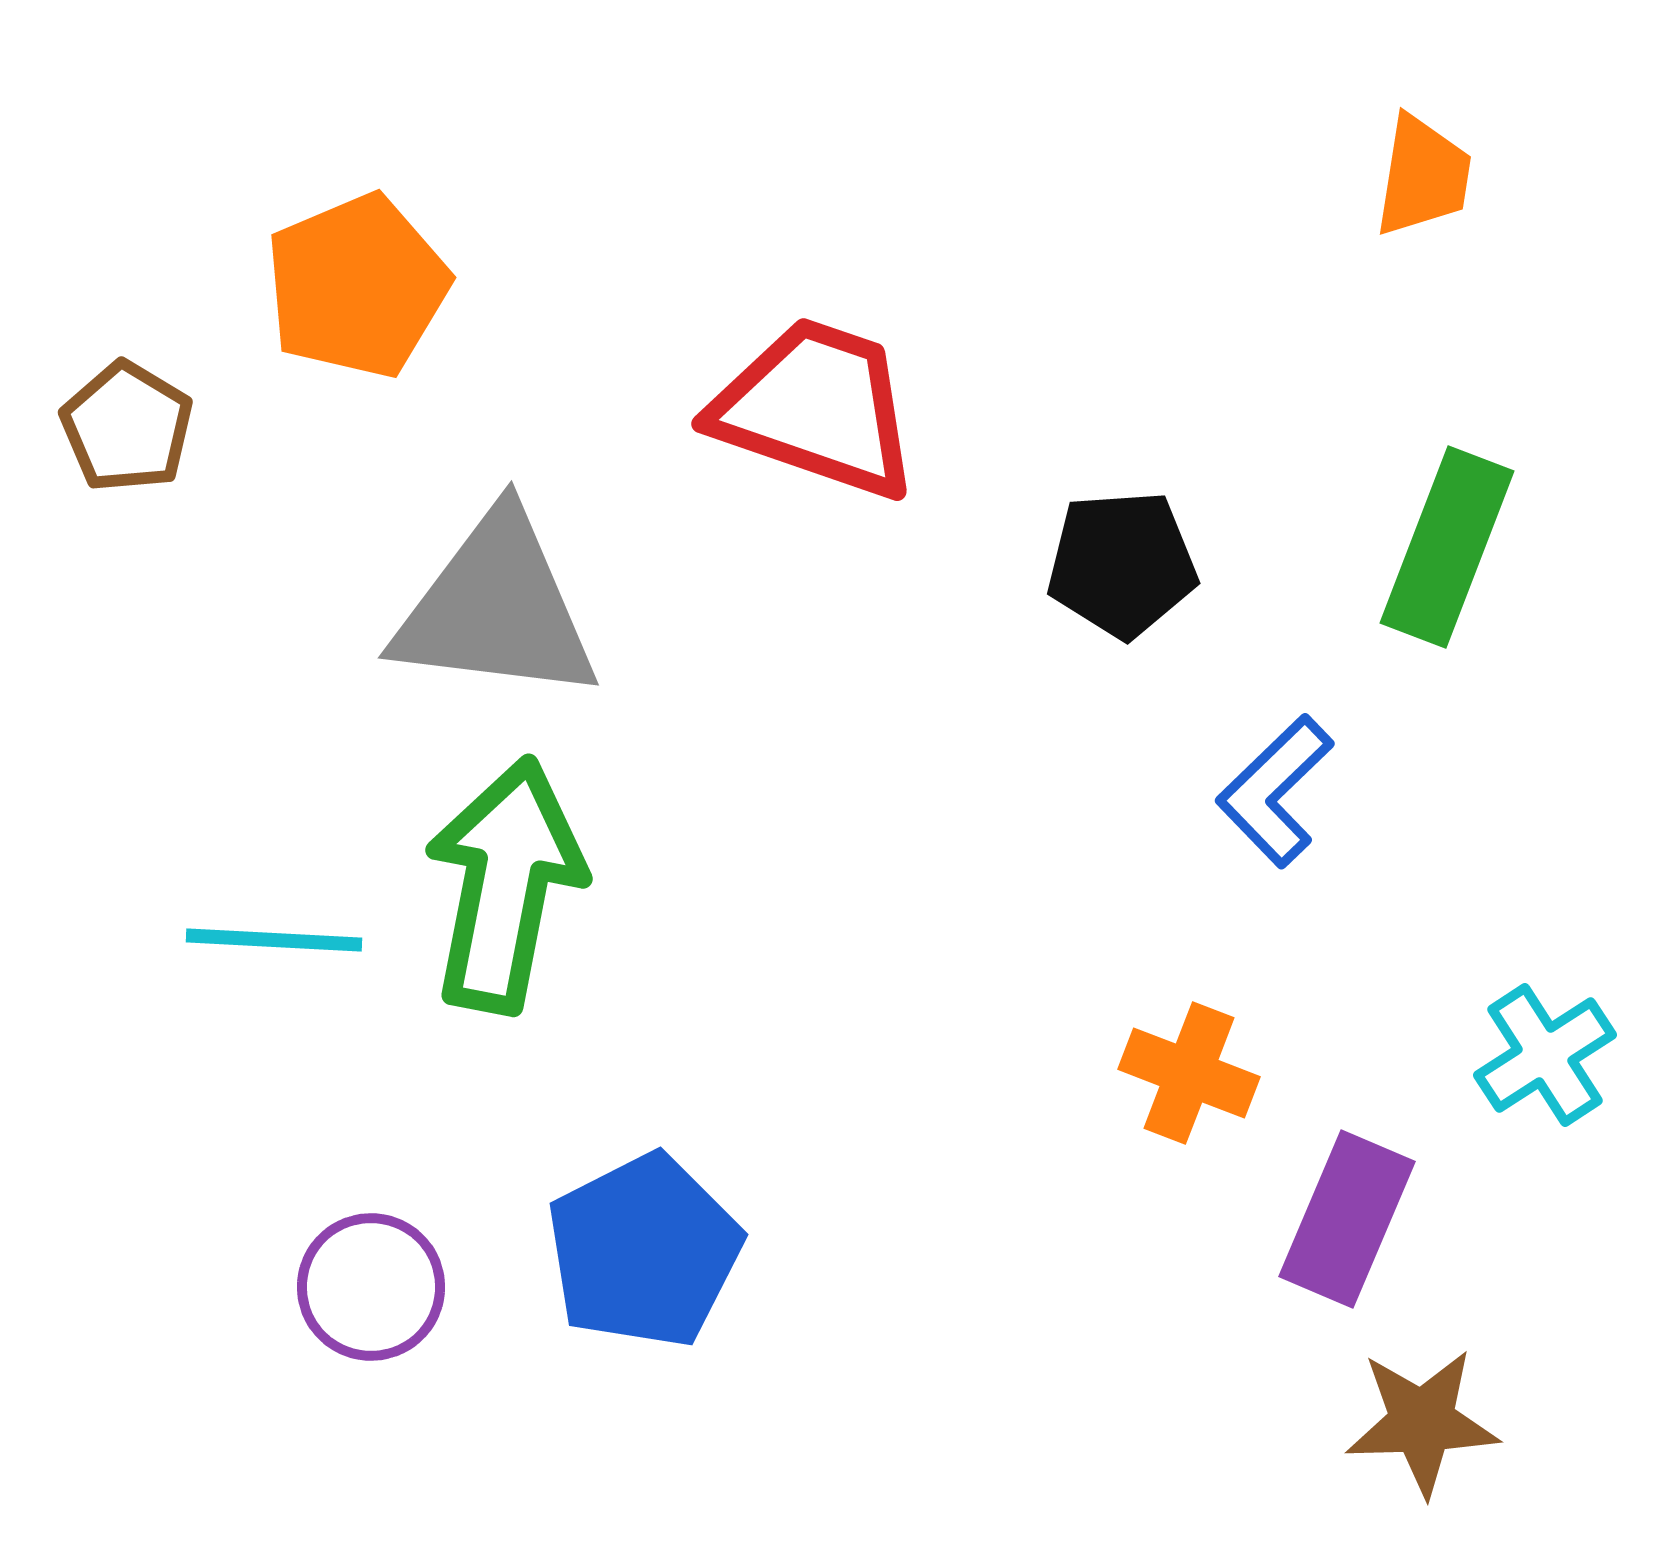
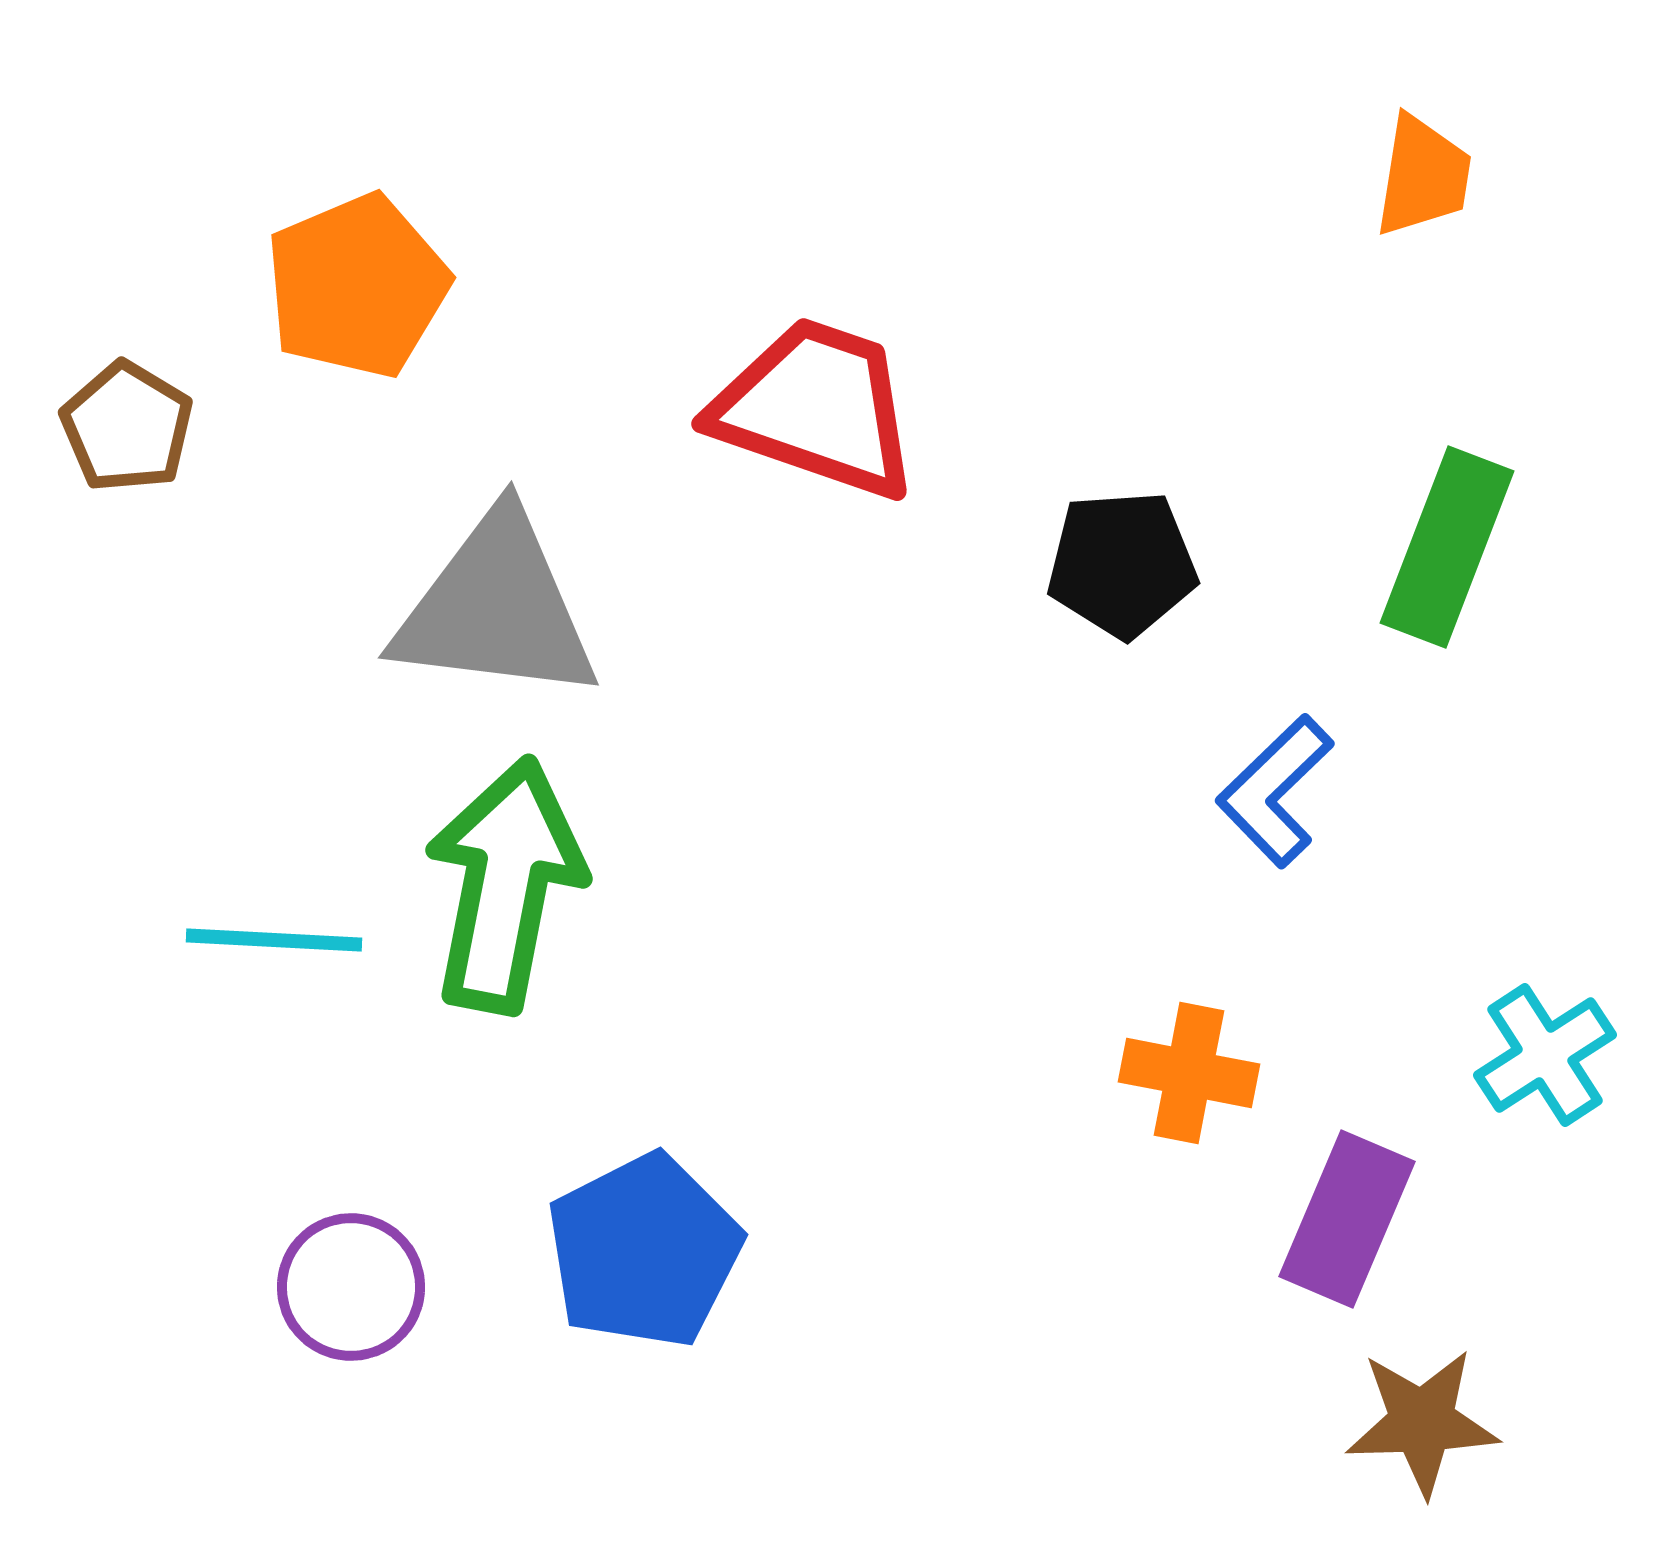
orange cross: rotated 10 degrees counterclockwise
purple circle: moved 20 px left
